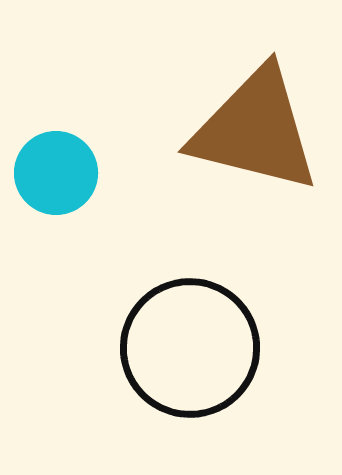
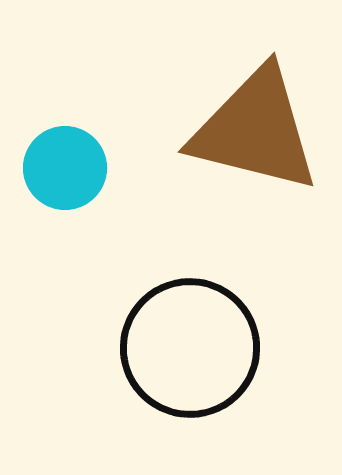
cyan circle: moved 9 px right, 5 px up
